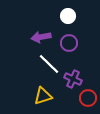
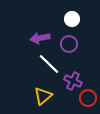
white circle: moved 4 px right, 3 px down
purple arrow: moved 1 px left, 1 px down
purple circle: moved 1 px down
purple cross: moved 2 px down
yellow triangle: rotated 24 degrees counterclockwise
